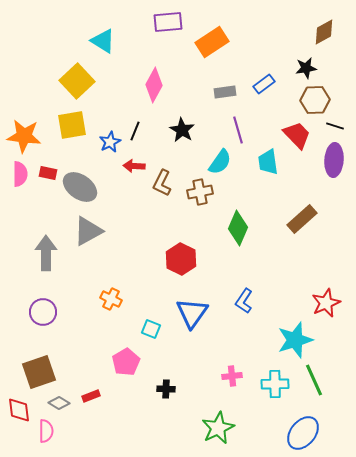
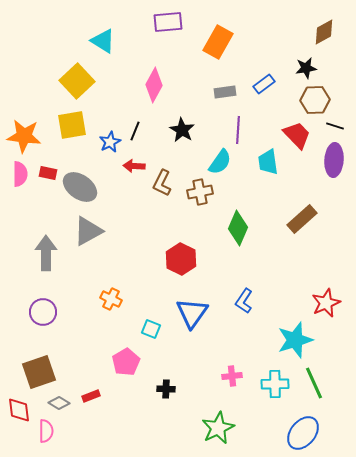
orange rectangle at (212, 42): moved 6 px right; rotated 28 degrees counterclockwise
purple line at (238, 130): rotated 20 degrees clockwise
green line at (314, 380): moved 3 px down
